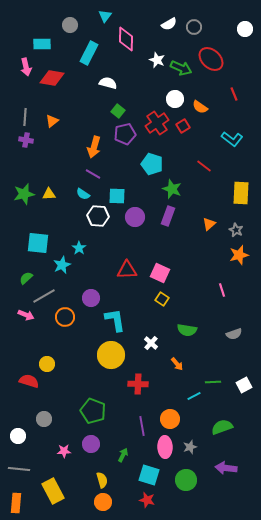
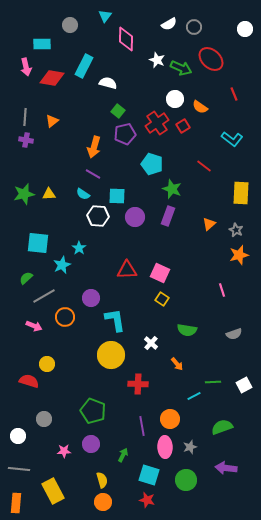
cyan rectangle at (89, 53): moved 5 px left, 13 px down
pink arrow at (26, 315): moved 8 px right, 11 px down
